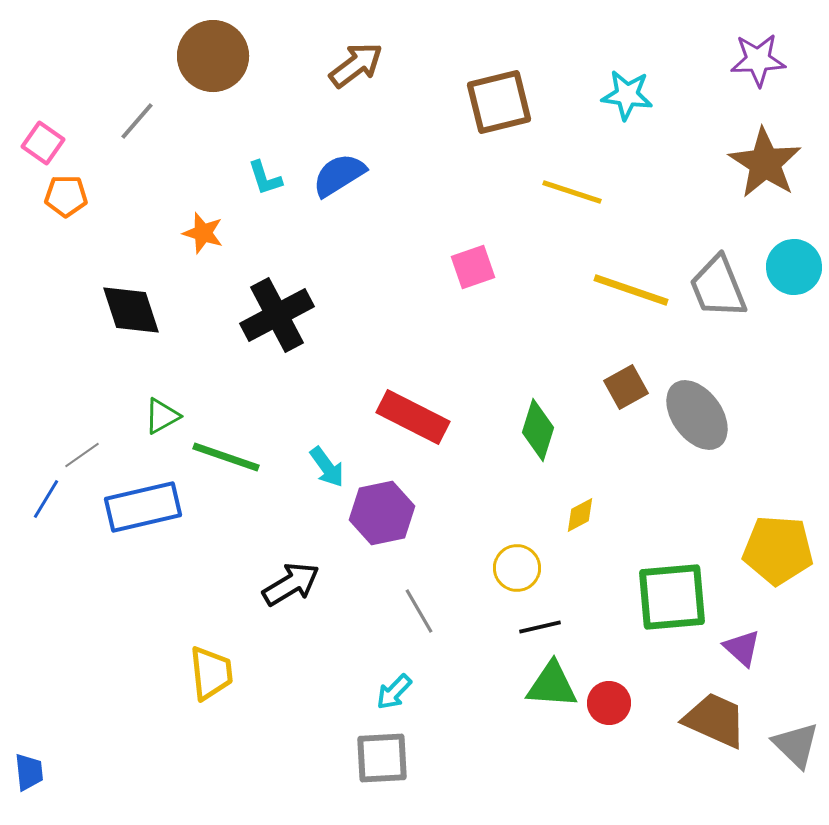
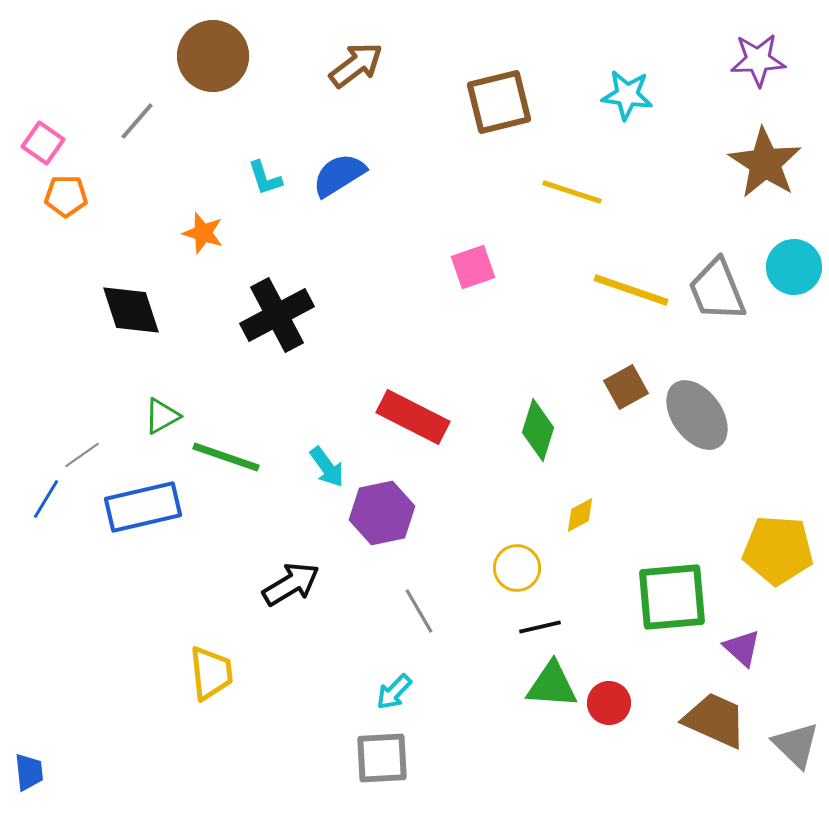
gray trapezoid at (718, 287): moved 1 px left, 3 px down
